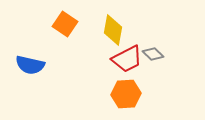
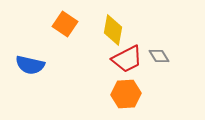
gray diamond: moved 6 px right, 2 px down; rotated 15 degrees clockwise
